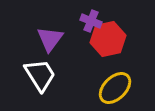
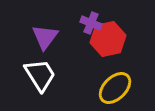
purple cross: moved 2 px down
purple triangle: moved 5 px left, 2 px up
